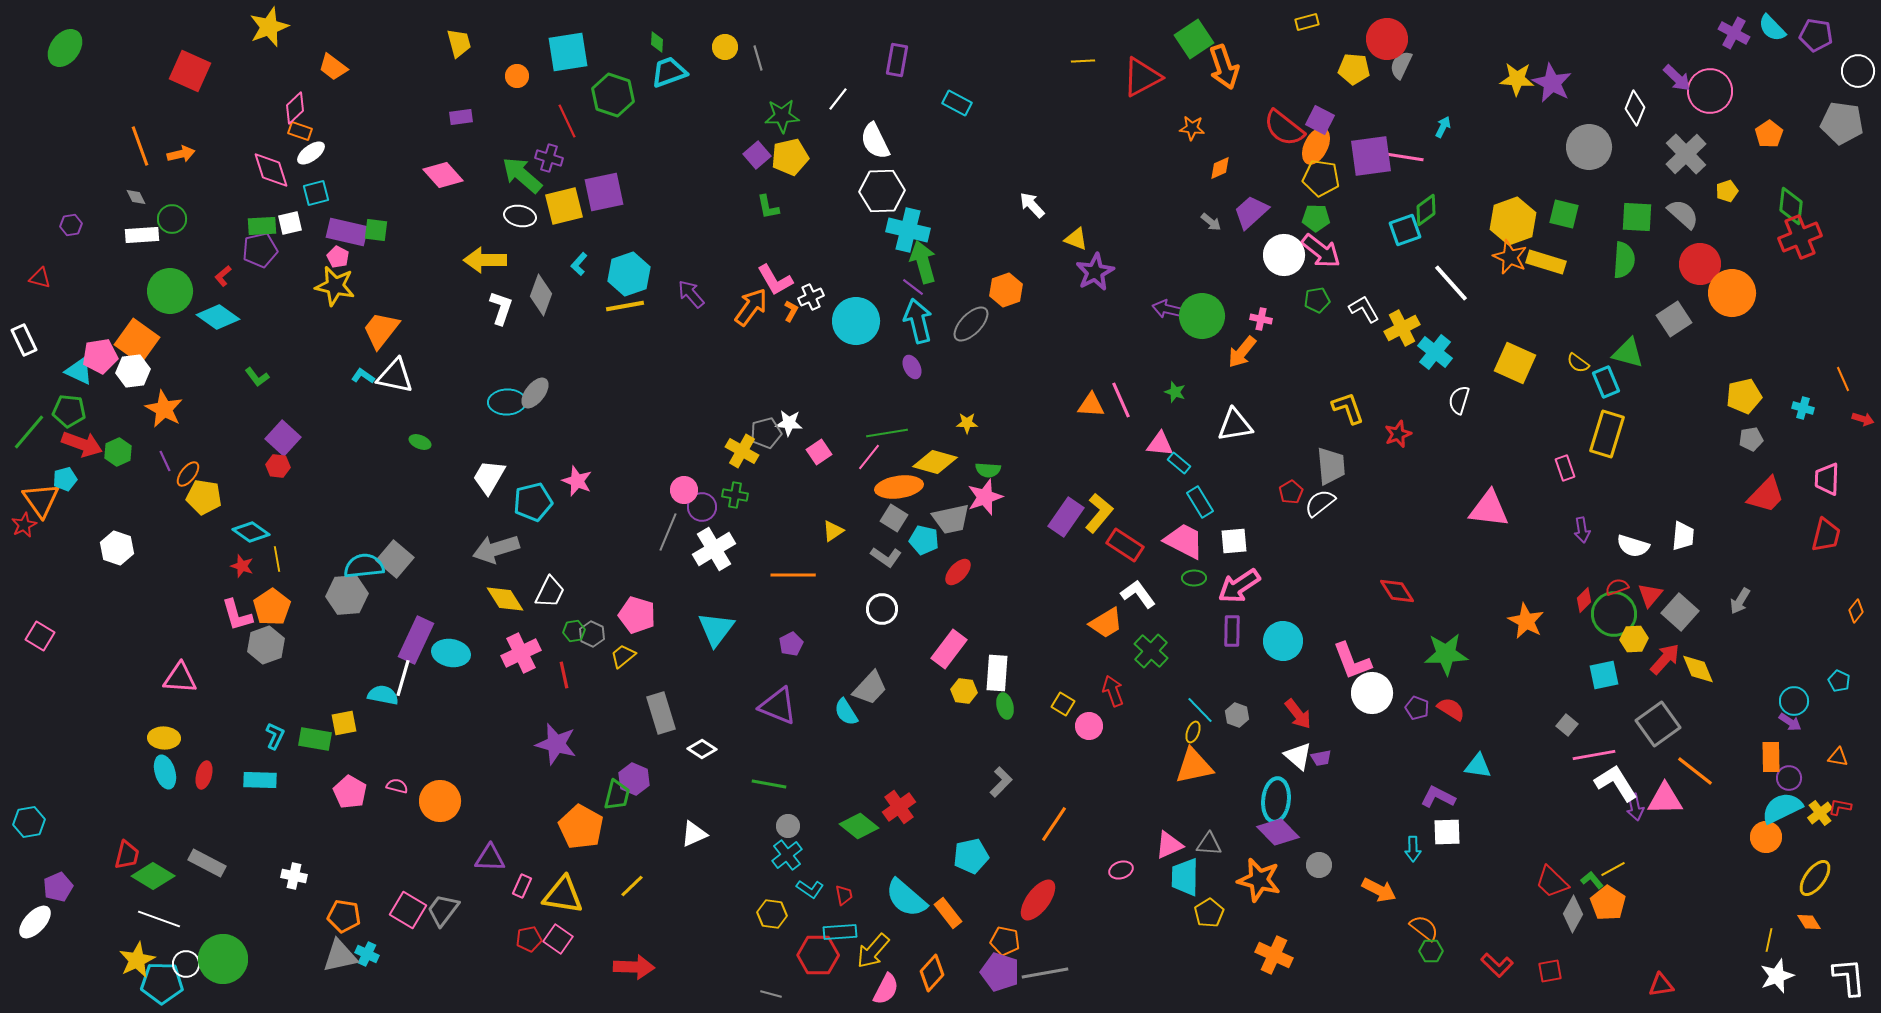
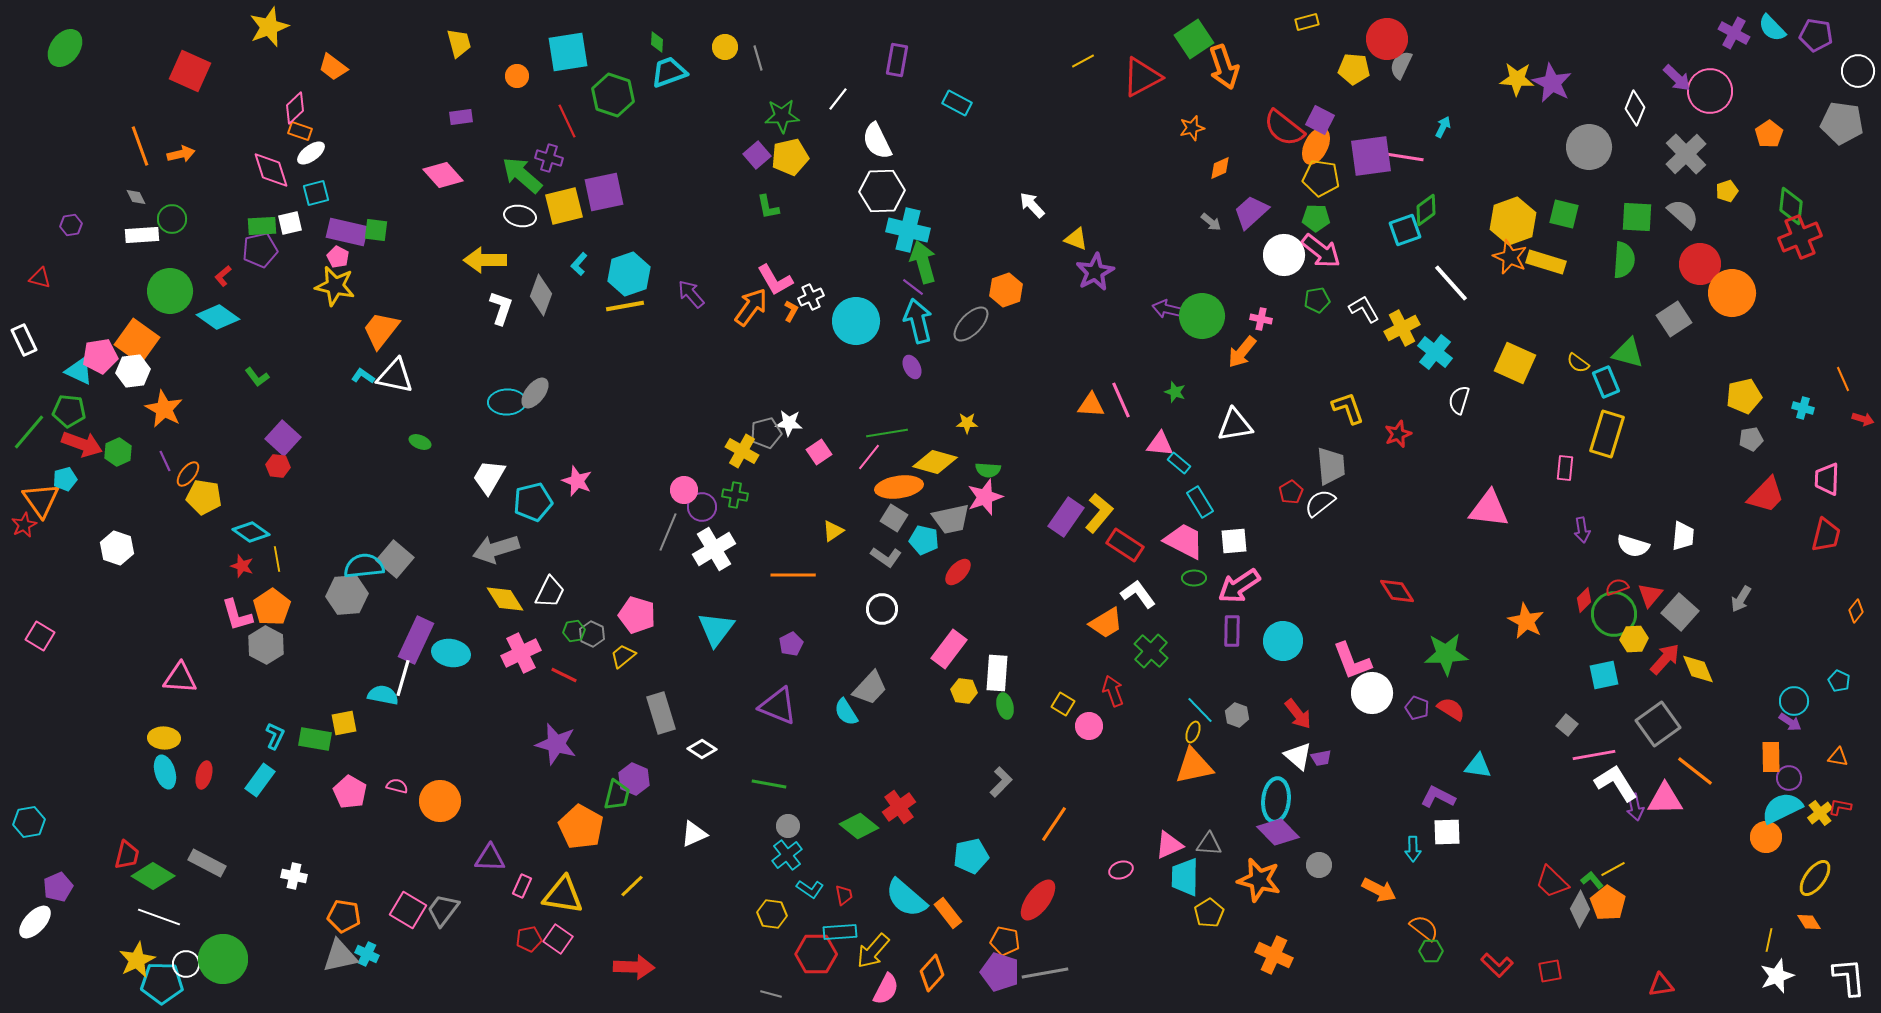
yellow line at (1083, 61): rotated 25 degrees counterclockwise
orange star at (1192, 128): rotated 20 degrees counterclockwise
white semicircle at (875, 141): moved 2 px right
pink rectangle at (1565, 468): rotated 25 degrees clockwise
gray arrow at (1740, 601): moved 1 px right, 2 px up
gray hexagon at (266, 645): rotated 12 degrees counterclockwise
red line at (564, 675): rotated 52 degrees counterclockwise
cyan rectangle at (260, 780): rotated 56 degrees counterclockwise
gray diamond at (1573, 914): moved 7 px right, 5 px up
white line at (159, 919): moved 2 px up
red hexagon at (818, 955): moved 2 px left, 1 px up
